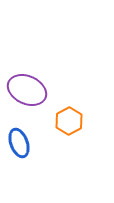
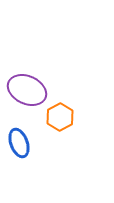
orange hexagon: moved 9 px left, 4 px up
